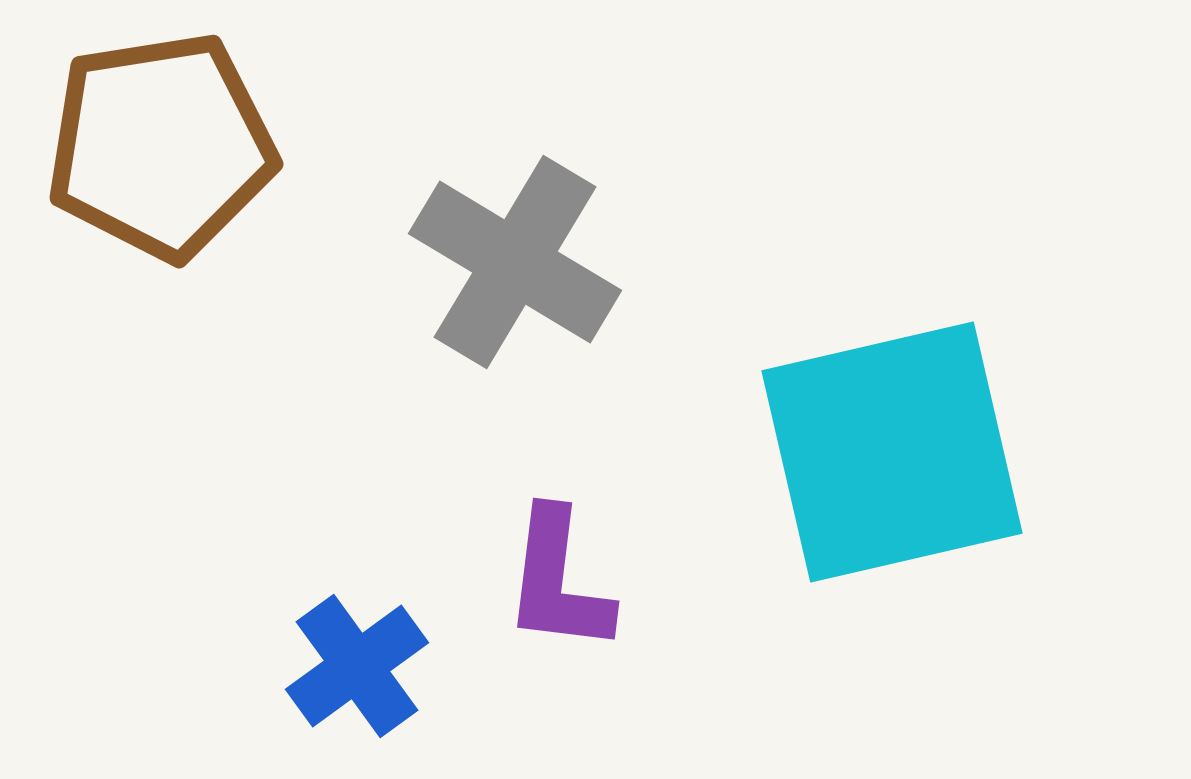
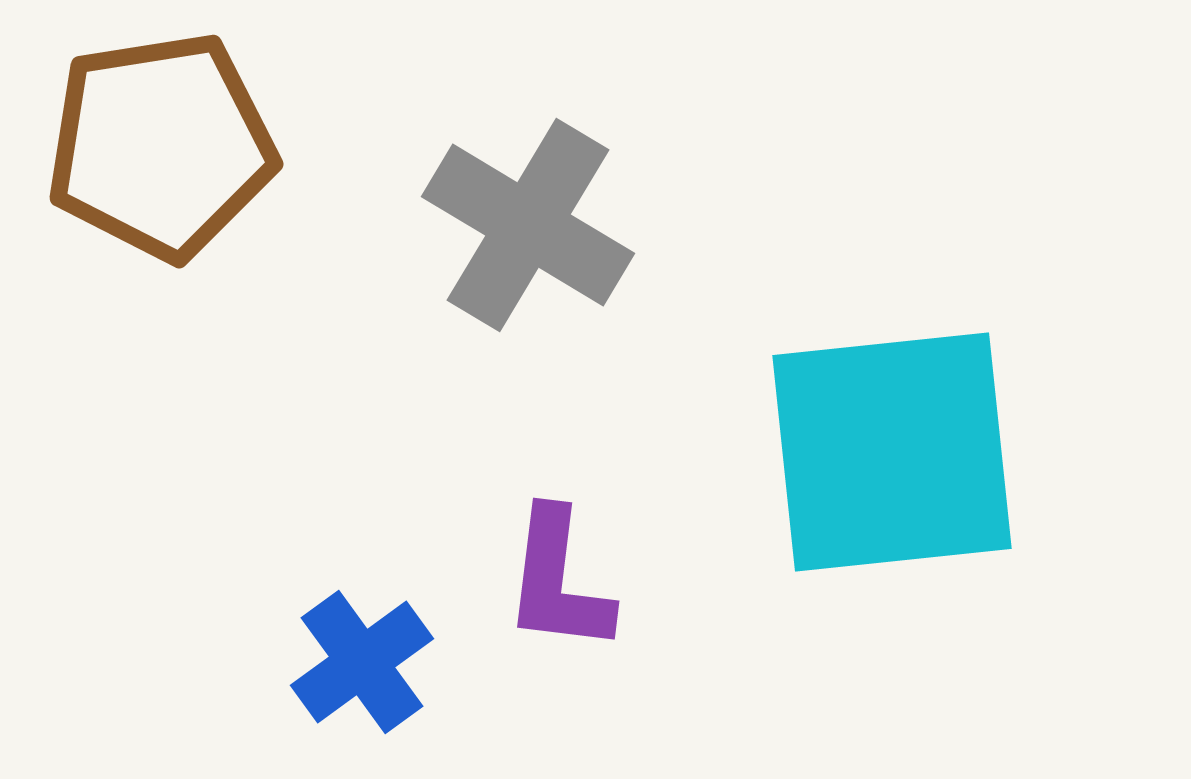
gray cross: moved 13 px right, 37 px up
cyan square: rotated 7 degrees clockwise
blue cross: moved 5 px right, 4 px up
